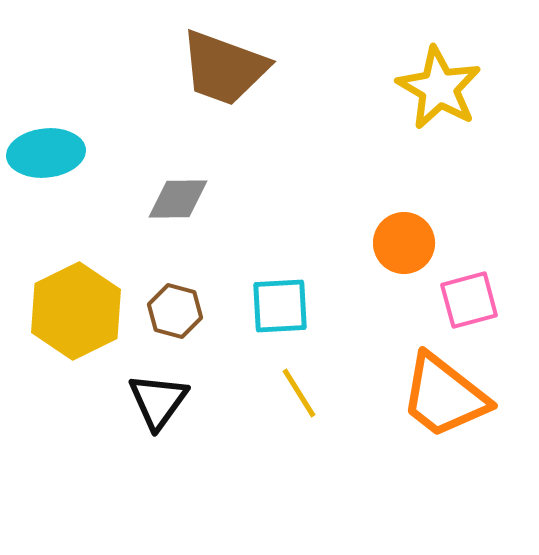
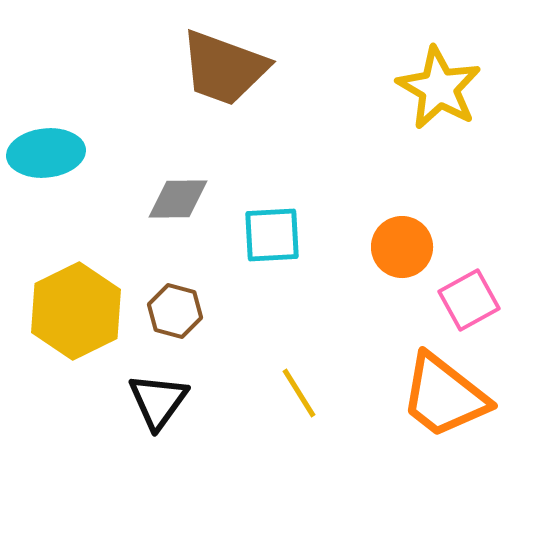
orange circle: moved 2 px left, 4 px down
pink square: rotated 14 degrees counterclockwise
cyan square: moved 8 px left, 71 px up
